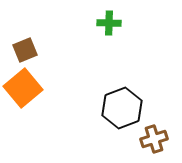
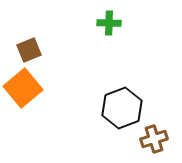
brown square: moved 4 px right
